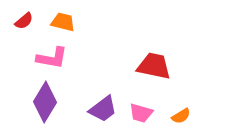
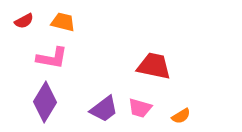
red semicircle: rotated 12 degrees clockwise
purple trapezoid: moved 1 px right
pink trapezoid: moved 1 px left, 5 px up
